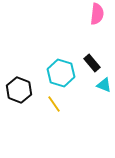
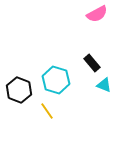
pink semicircle: rotated 55 degrees clockwise
cyan hexagon: moved 5 px left, 7 px down
yellow line: moved 7 px left, 7 px down
